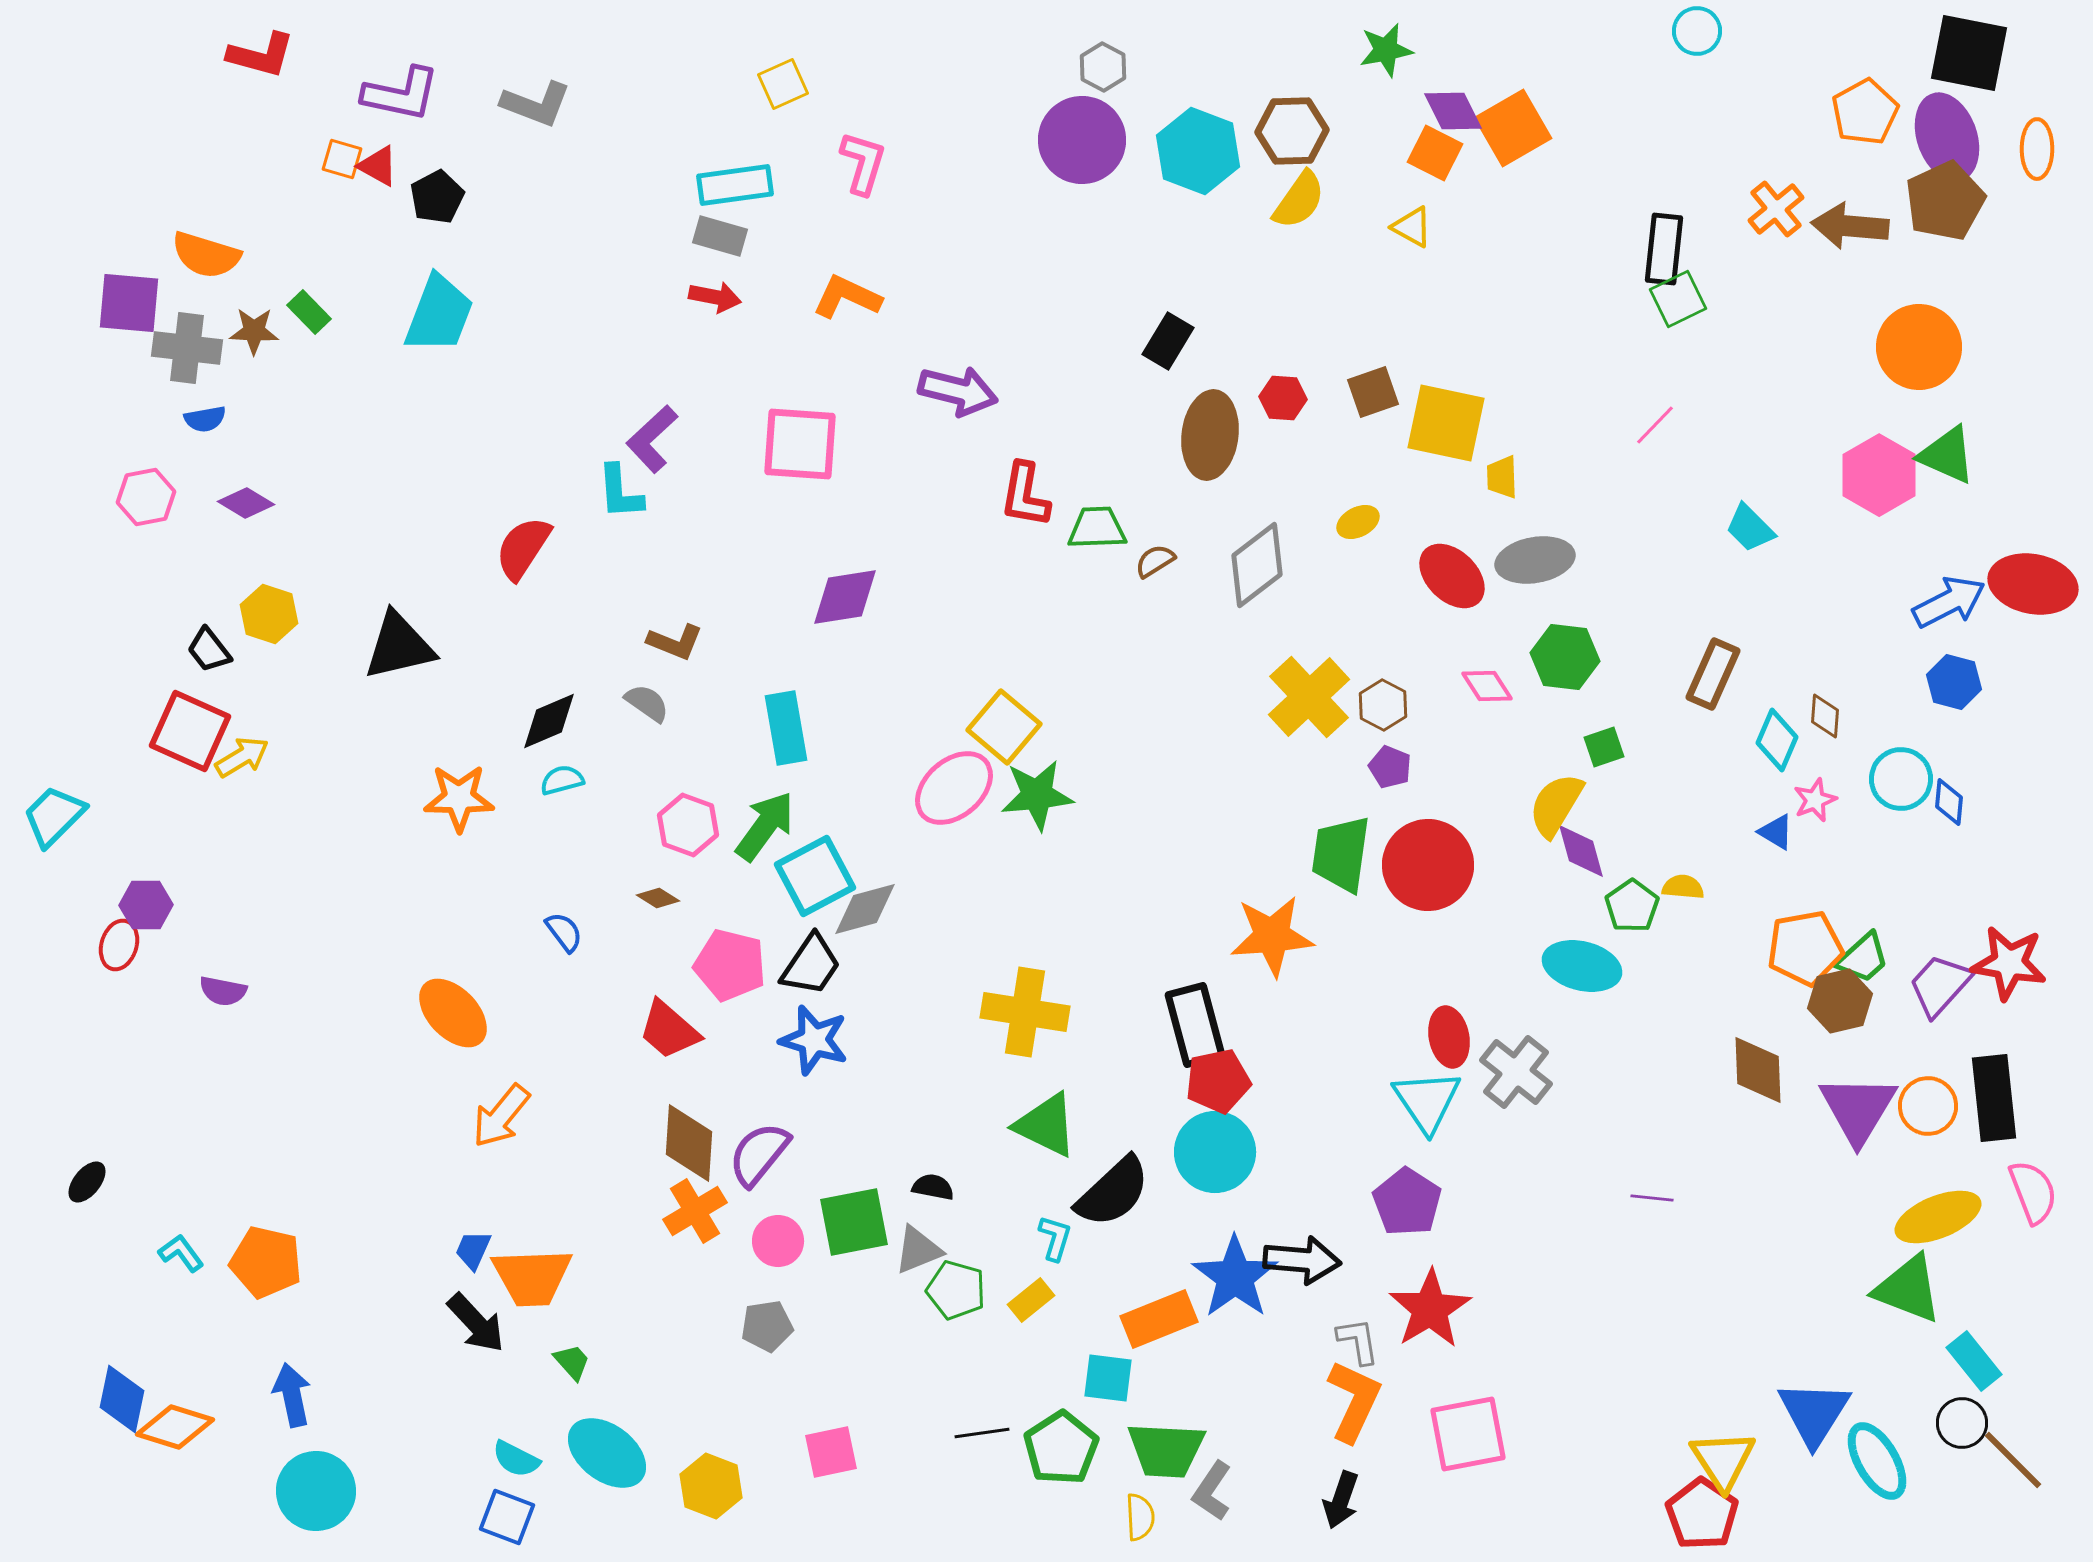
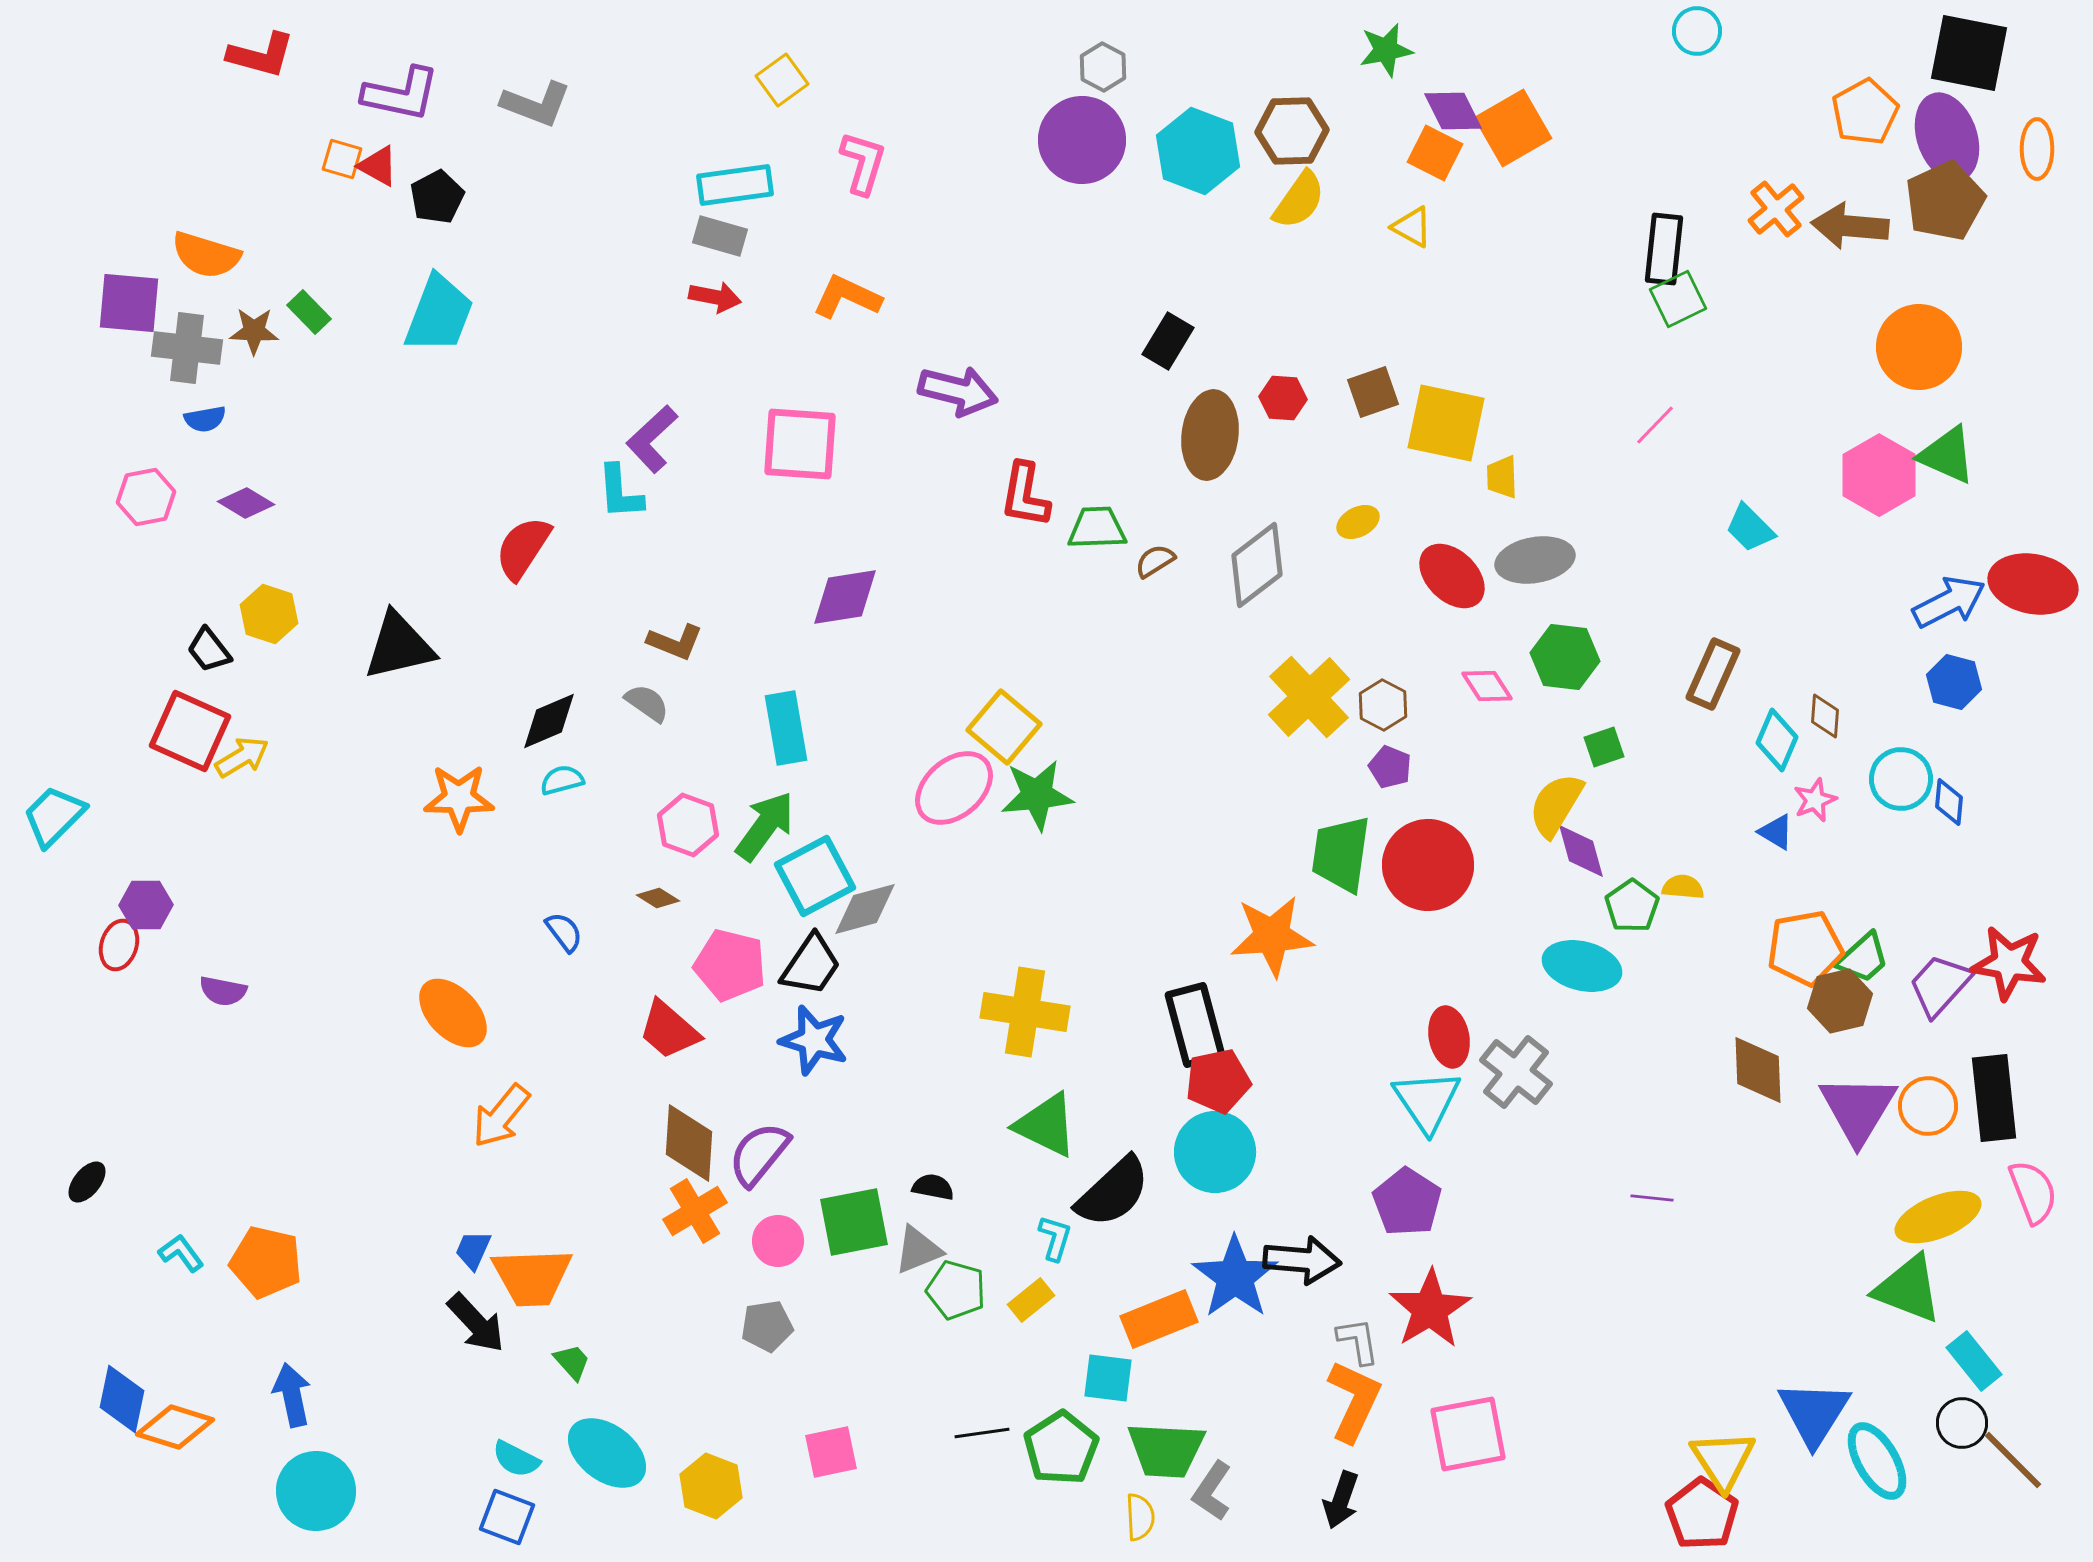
yellow square at (783, 84): moved 1 px left, 4 px up; rotated 12 degrees counterclockwise
